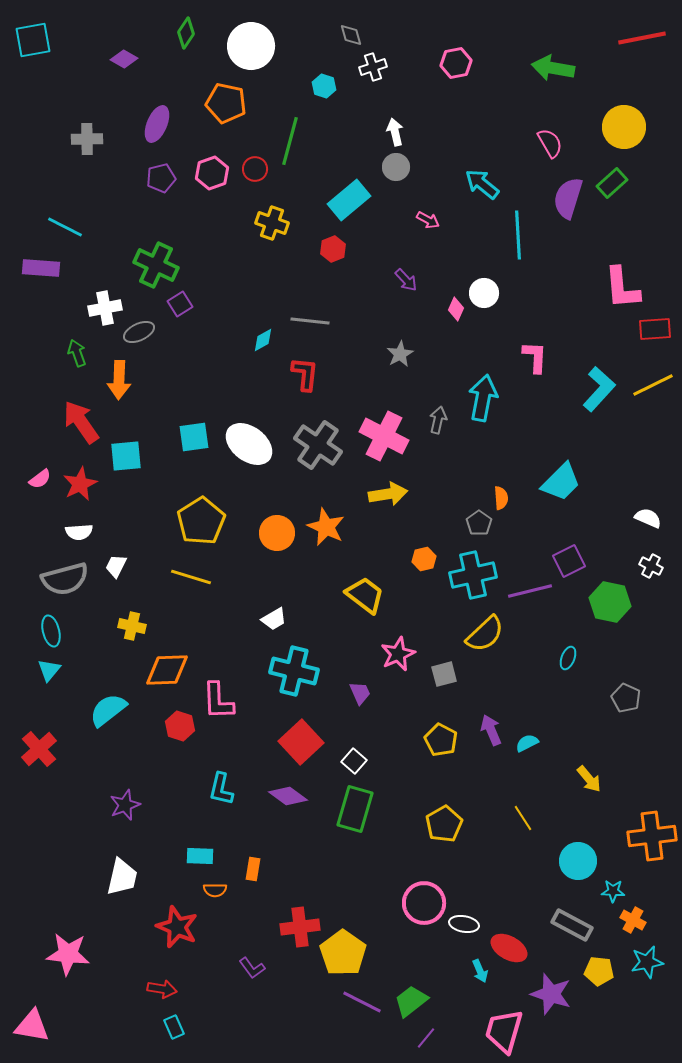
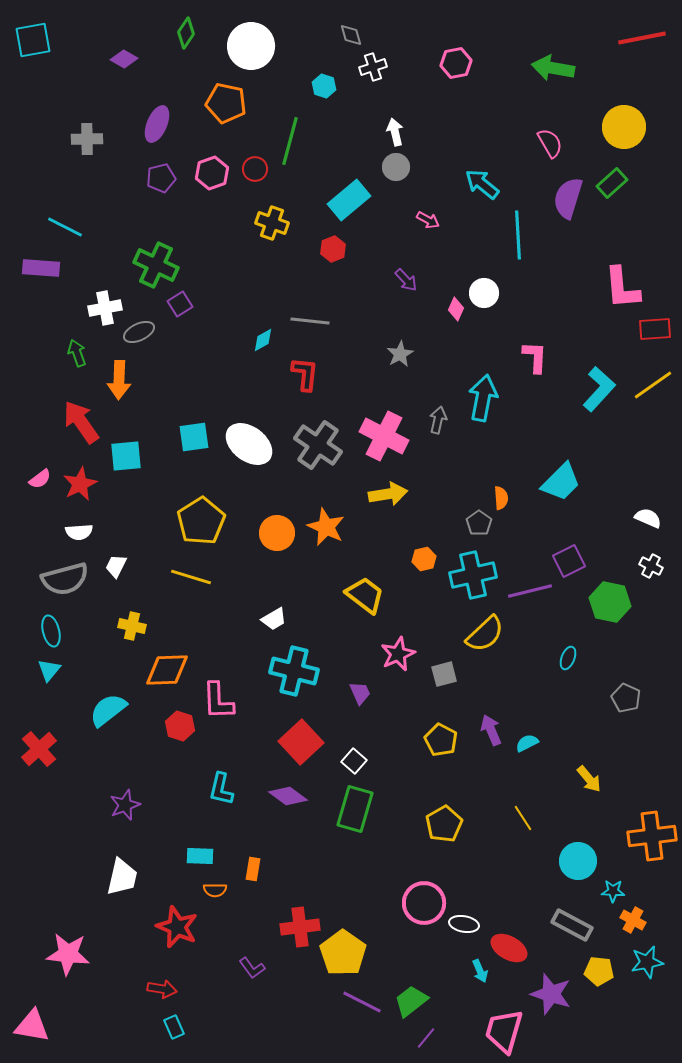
yellow line at (653, 385): rotated 9 degrees counterclockwise
